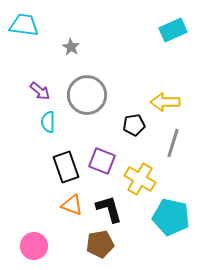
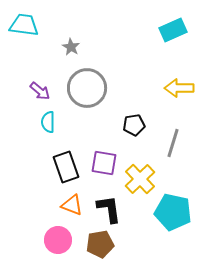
gray circle: moved 7 px up
yellow arrow: moved 14 px right, 14 px up
purple square: moved 2 px right, 2 px down; rotated 12 degrees counterclockwise
yellow cross: rotated 16 degrees clockwise
black L-shape: rotated 8 degrees clockwise
cyan pentagon: moved 2 px right, 5 px up
pink circle: moved 24 px right, 6 px up
